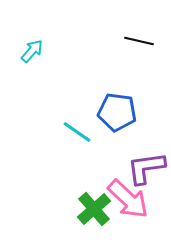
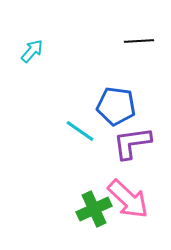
black line: rotated 16 degrees counterclockwise
blue pentagon: moved 1 px left, 6 px up
cyan line: moved 3 px right, 1 px up
purple L-shape: moved 14 px left, 25 px up
green cross: rotated 16 degrees clockwise
